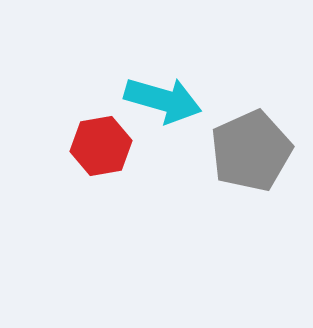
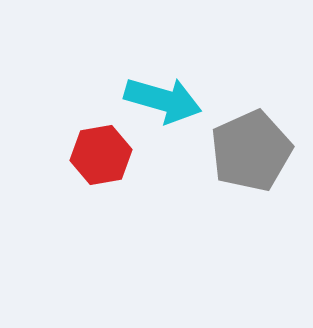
red hexagon: moved 9 px down
